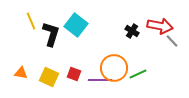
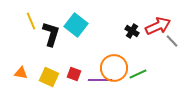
red arrow: moved 2 px left; rotated 35 degrees counterclockwise
